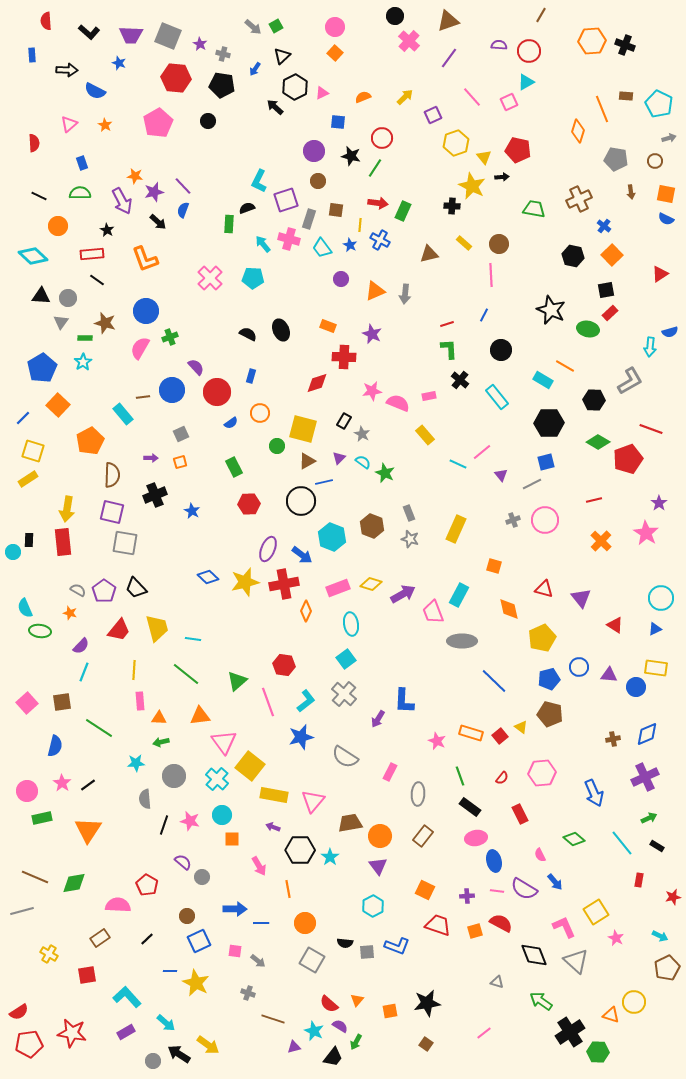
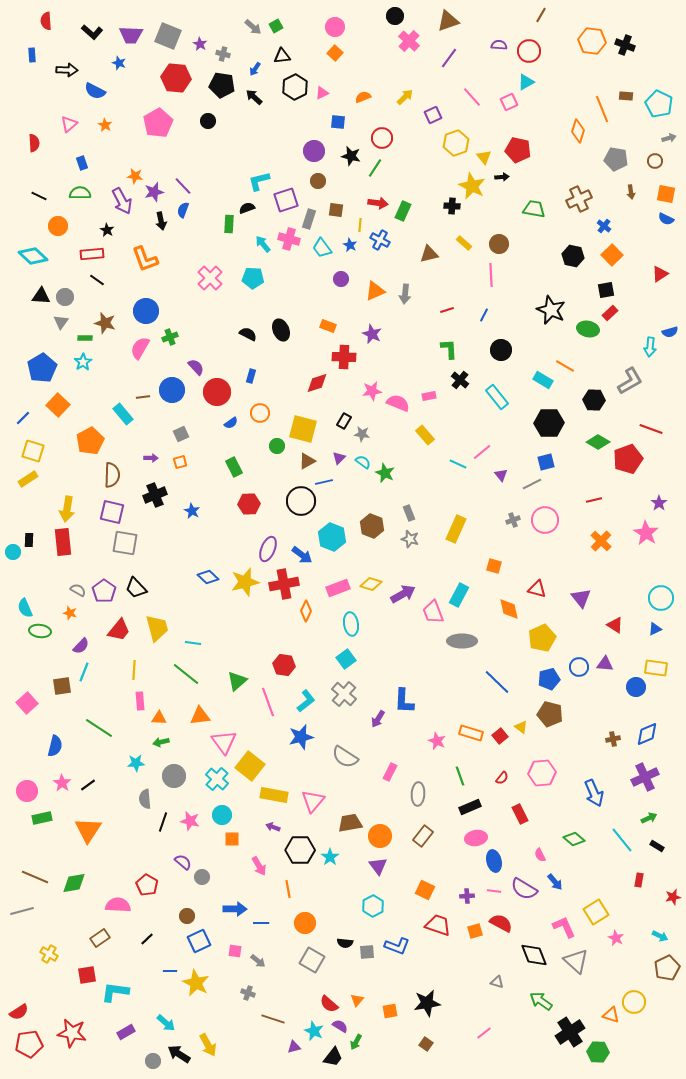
black L-shape at (89, 32): moved 3 px right
orange hexagon at (592, 41): rotated 12 degrees clockwise
black triangle at (282, 56): rotated 36 degrees clockwise
black arrow at (275, 107): moved 21 px left, 10 px up
cyan L-shape at (259, 181): rotated 50 degrees clockwise
black arrow at (158, 222): moved 3 px right, 1 px up; rotated 36 degrees clockwise
gray circle at (68, 298): moved 3 px left, 1 px up
red line at (447, 324): moved 14 px up
gray star at (362, 434): rotated 21 degrees counterclockwise
red triangle at (544, 589): moved 7 px left
cyan line at (193, 639): moved 4 px down
purple triangle at (609, 675): moved 4 px left, 11 px up
blue line at (494, 681): moved 3 px right, 1 px down
brown square at (62, 702): moved 16 px up
black rectangle at (470, 807): rotated 60 degrees counterclockwise
black line at (164, 825): moved 1 px left, 3 px up
cyan line at (622, 843): moved 3 px up
pink line at (497, 891): moved 3 px left
cyan L-shape at (127, 997): moved 12 px left, 5 px up; rotated 40 degrees counterclockwise
yellow arrow at (208, 1045): rotated 25 degrees clockwise
